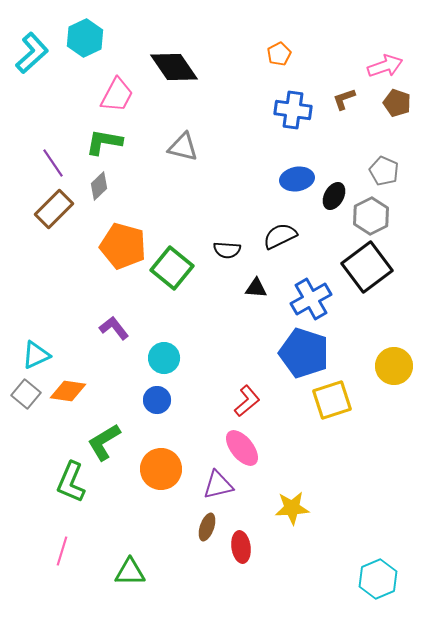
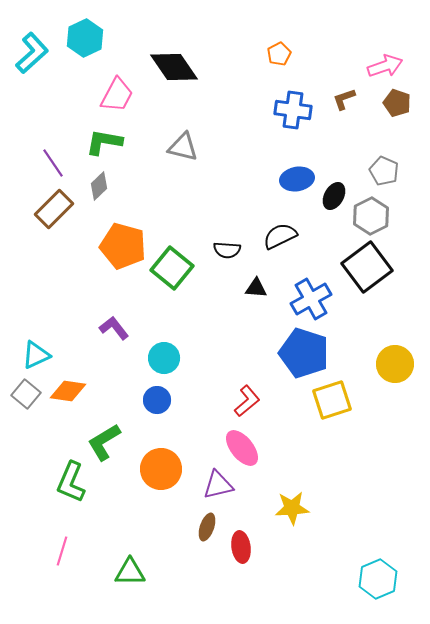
yellow circle at (394, 366): moved 1 px right, 2 px up
